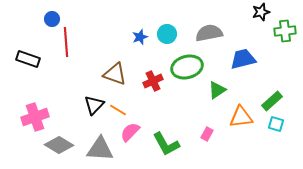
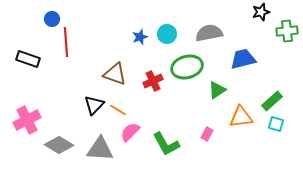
green cross: moved 2 px right
pink cross: moved 8 px left, 3 px down; rotated 8 degrees counterclockwise
